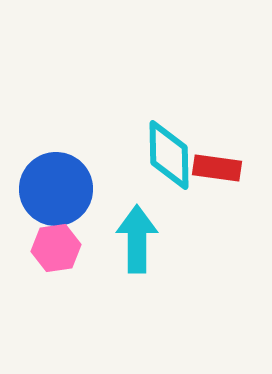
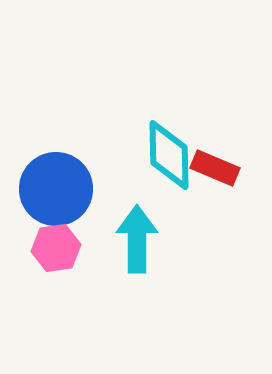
red rectangle: moved 2 px left; rotated 15 degrees clockwise
